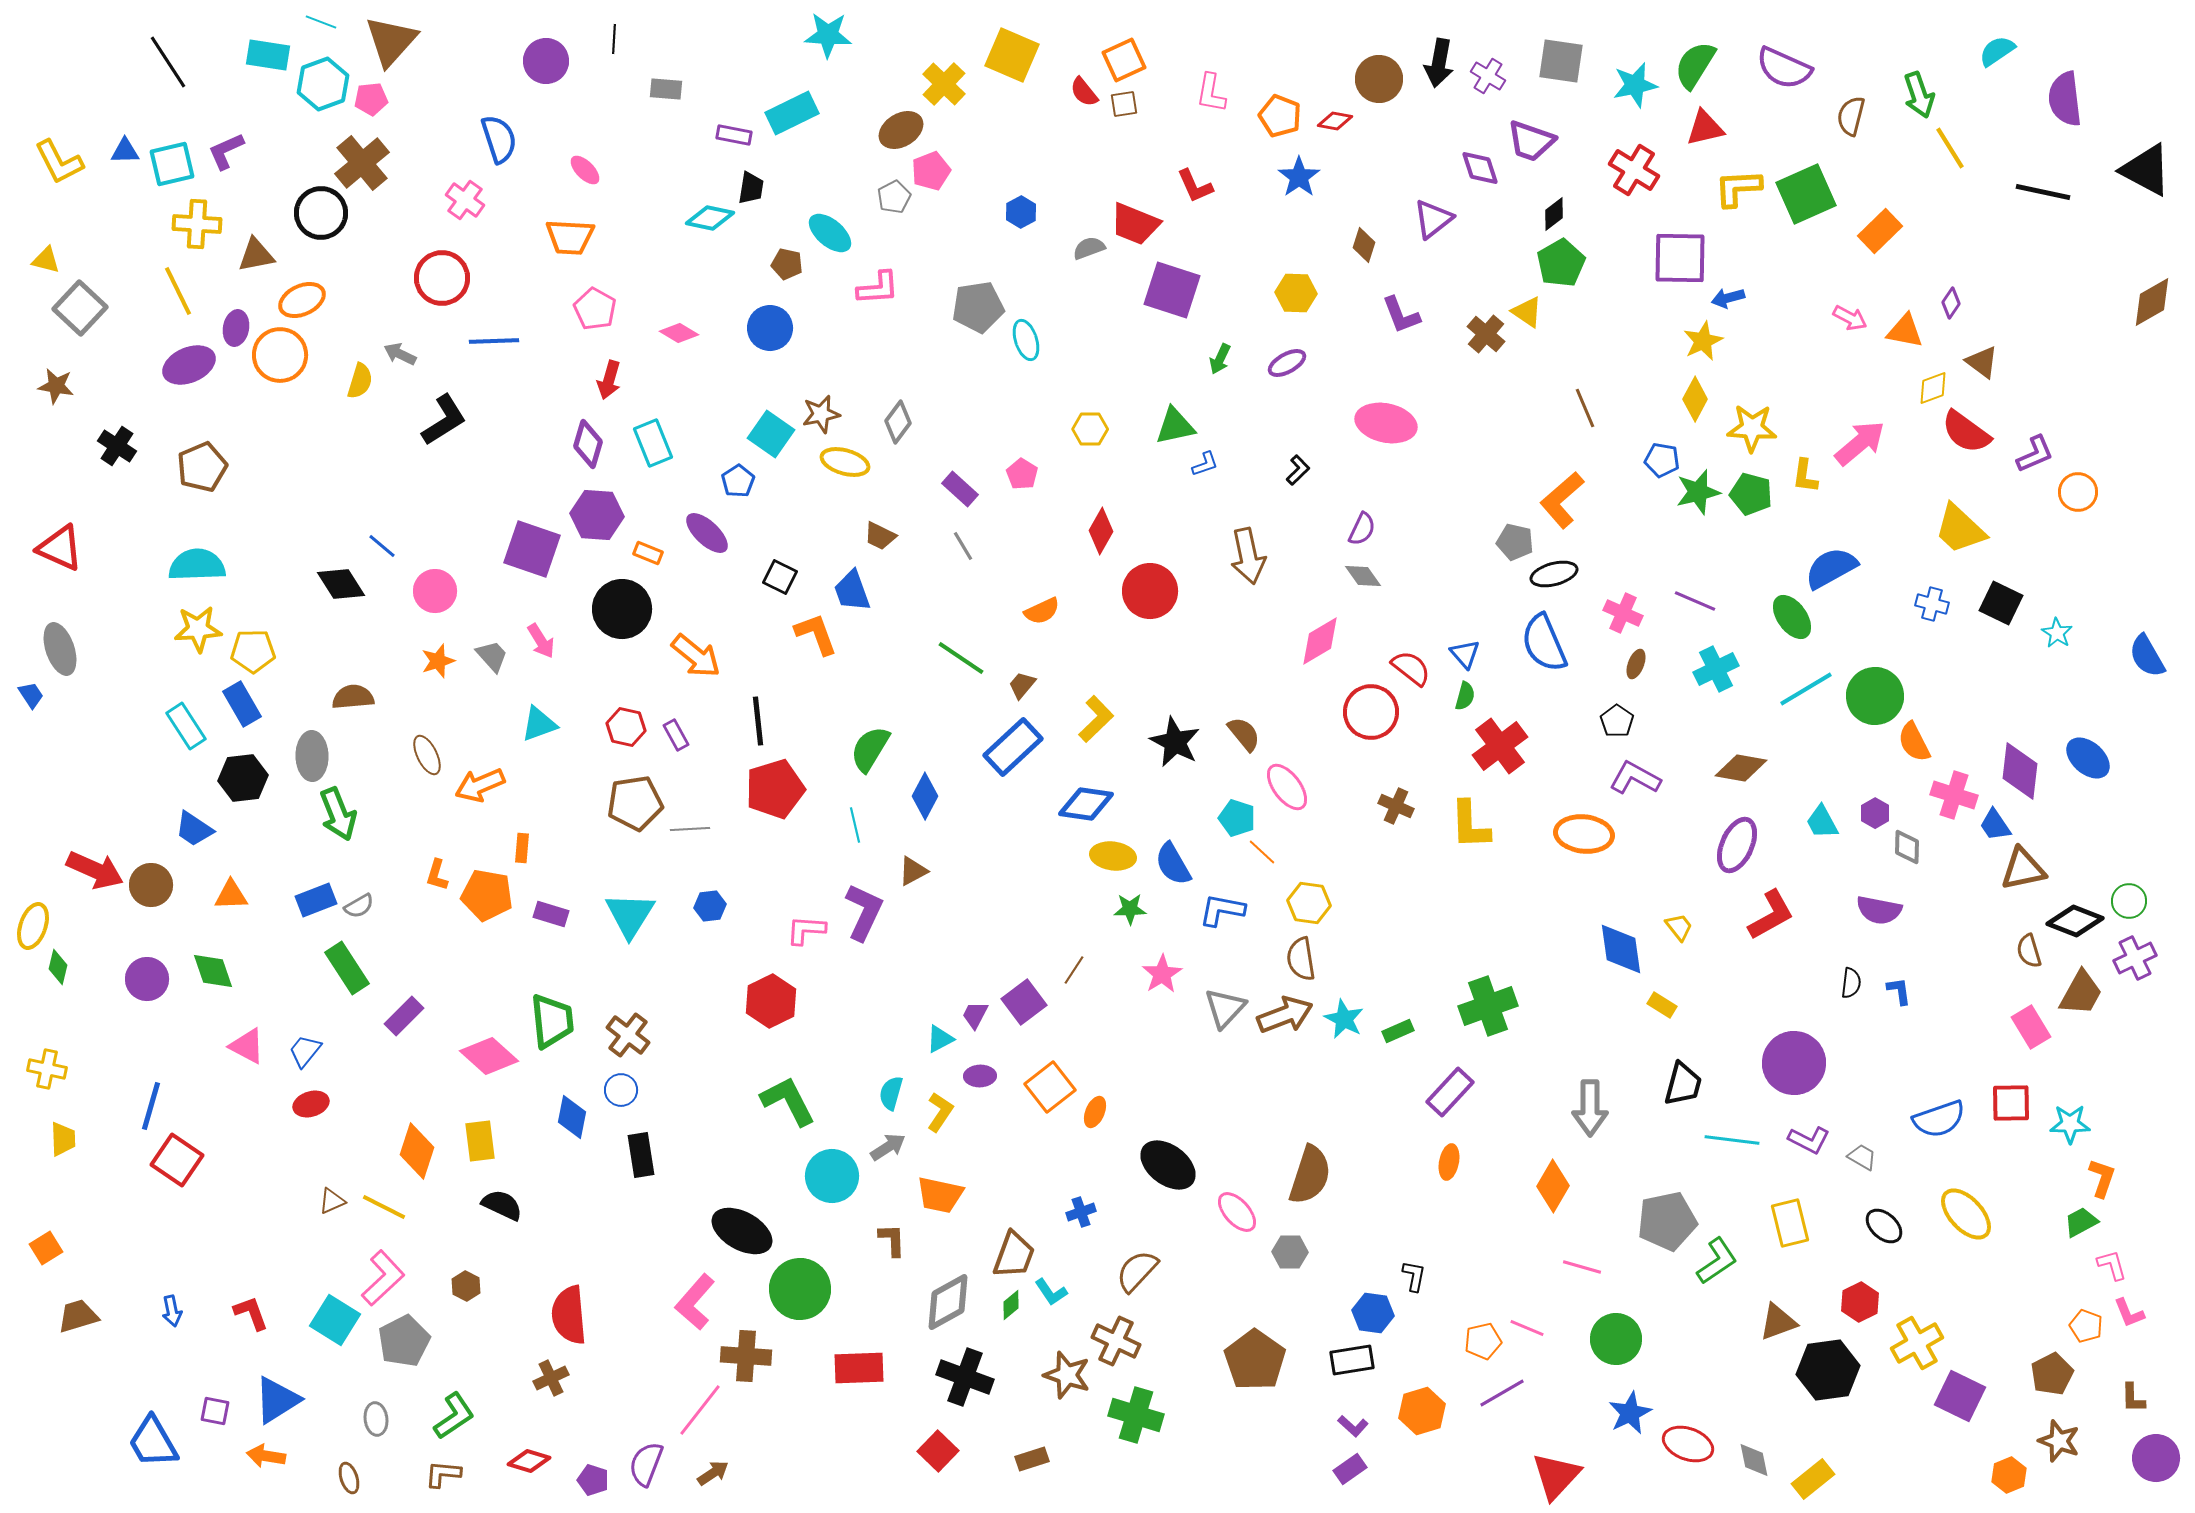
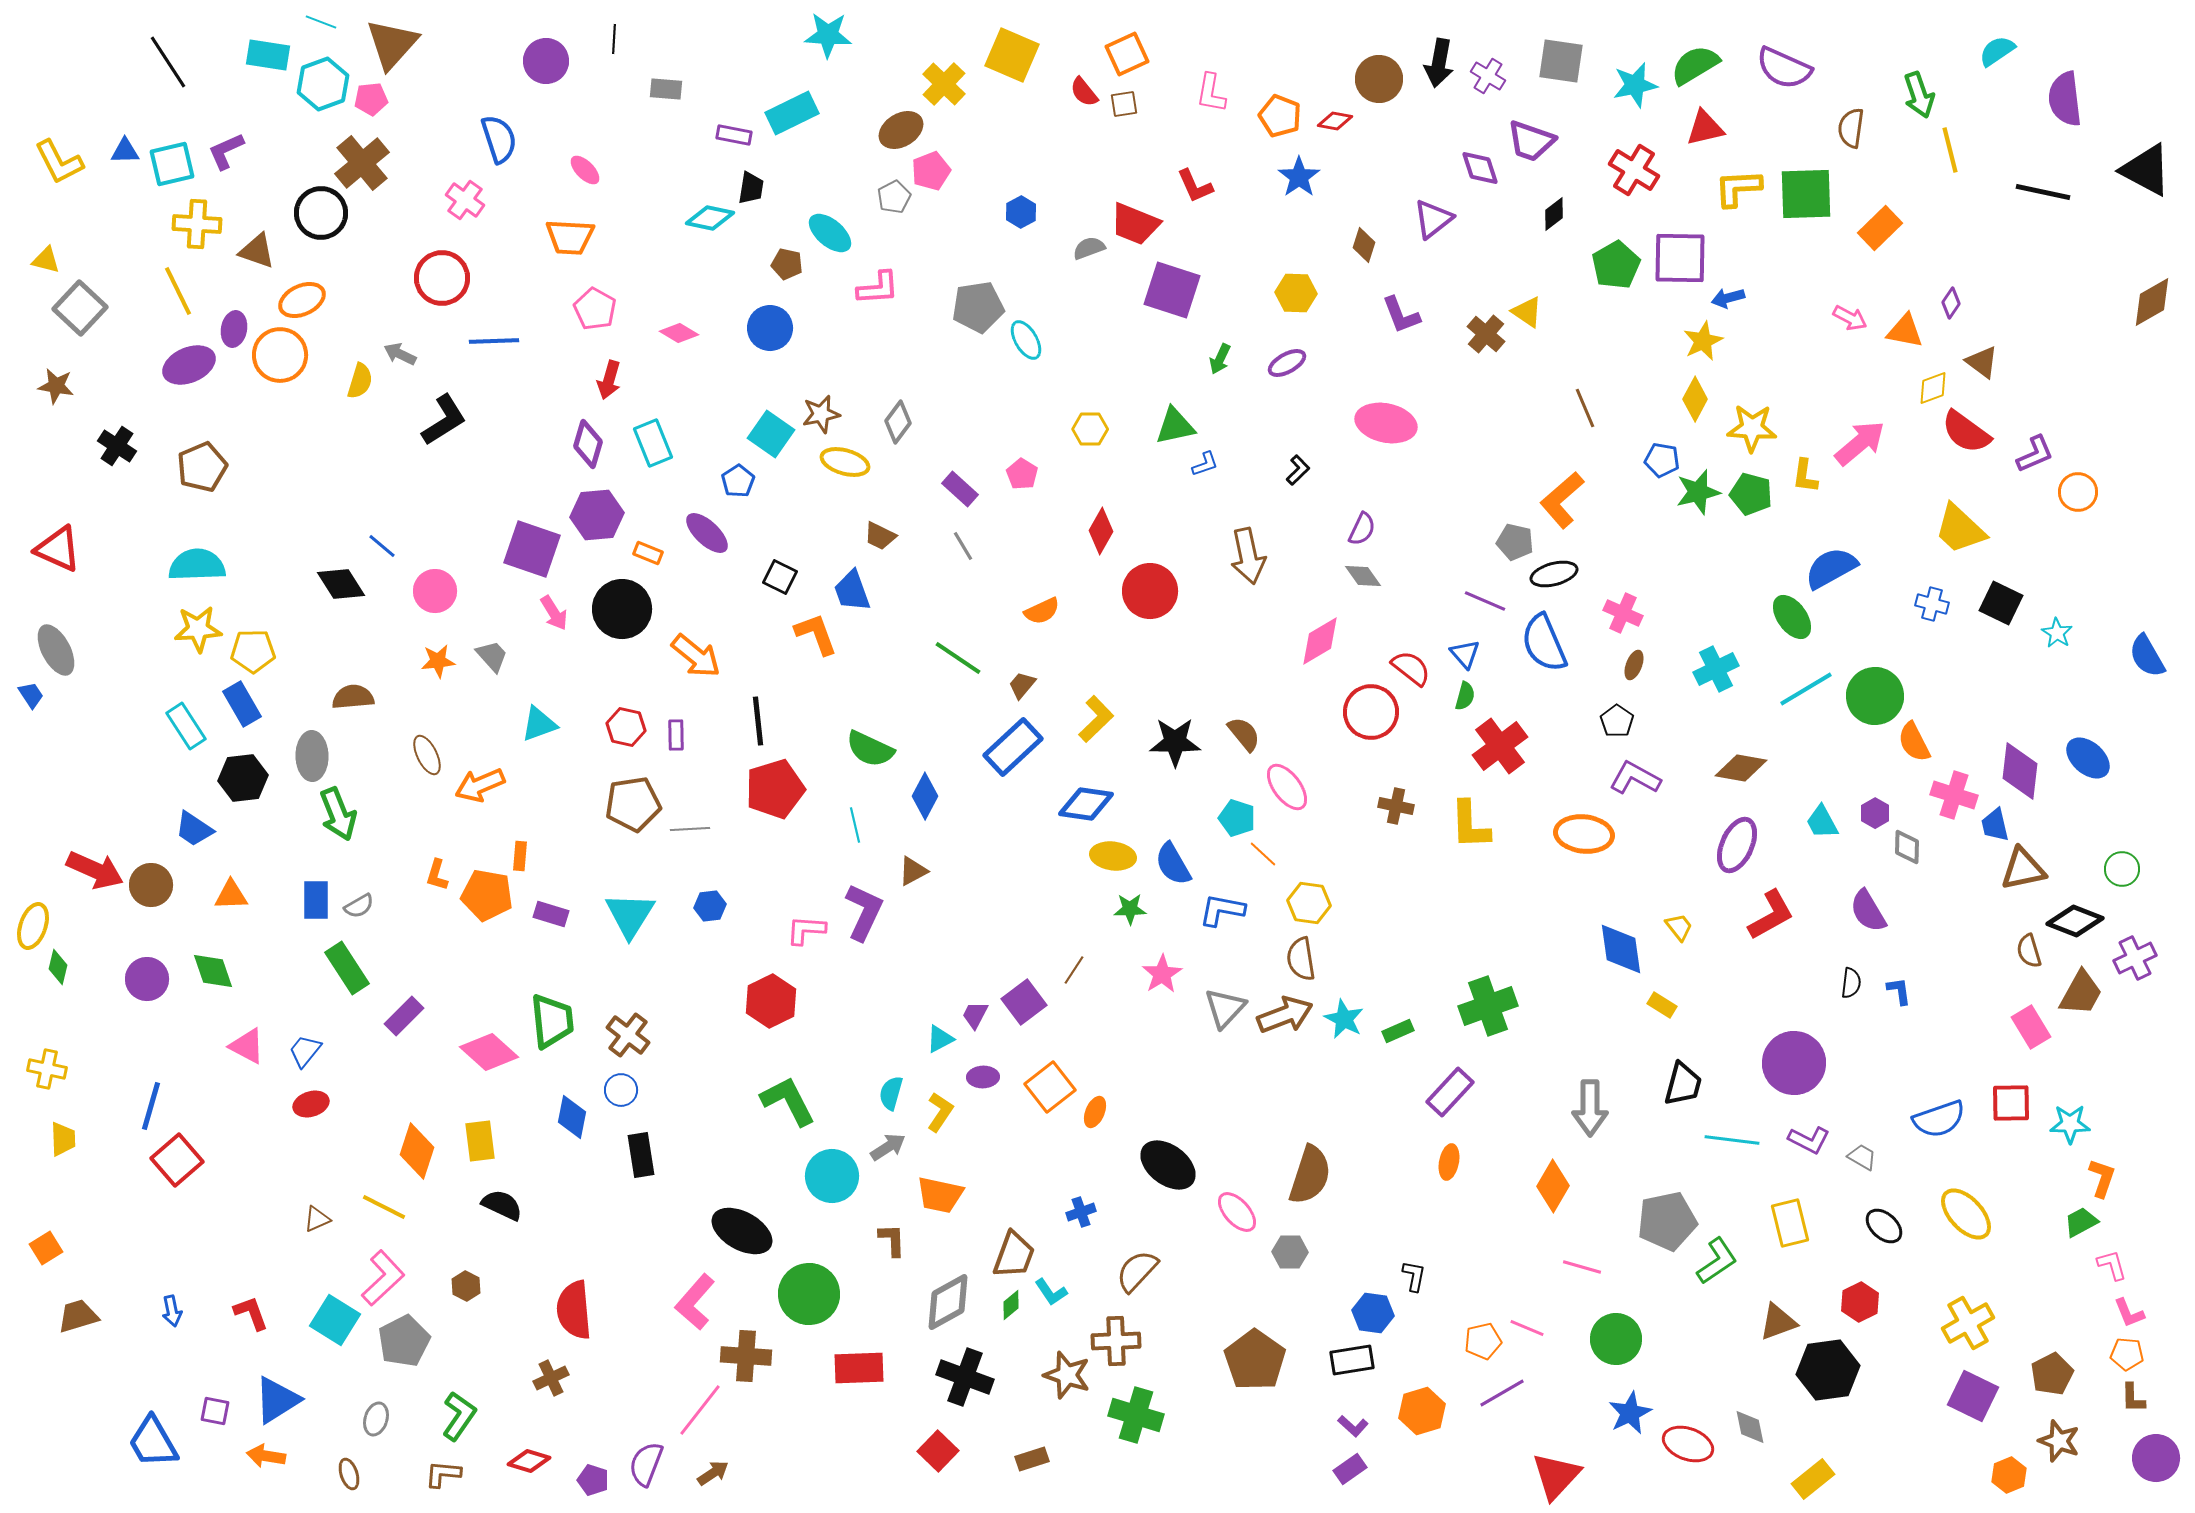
brown triangle at (391, 41): moved 1 px right, 3 px down
orange square at (1124, 60): moved 3 px right, 6 px up
green semicircle at (1695, 65): rotated 27 degrees clockwise
brown semicircle at (1851, 116): moved 12 px down; rotated 6 degrees counterclockwise
yellow line at (1950, 148): moved 2 px down; rotated 18 degrees clockwise
green square at (1806, 194): rotated 22 degrees clockwise
orange rectangle at (1880, 231): moved 3 px up
brown triangle at (256, 255): moved 1 px right, 4 px up; rotated 30 degrees clockwise
green pentagon at (1561, 263): moved 55 px right, 2 px down
purple ellipse at (236, 328): moved 2 px left, 1 px down
cyan ellipse at (1026, 340): rotated 12 degrees counterclockwise
purple hexagon at (597, 515): rotated 9 degrees counterclockwise
red triangle at (60, 548): moved 2 px left, 1 px down
purple line at (1695, 601): moved 210 px left
pink arrow at (541, 641): moved 13 px right, 28 px up
gray ellipse at (60, 649): moved 4 px left, 1 px down; rotated 9 degrees counterclockwise
green line at (961, 658): moved 3 px left
orange star at (438, 661): rotated 12 degrees clockwise
brown ellipse at (1636, 664): moved 2 px left, 1 px down
purple rectangle at (676, 735): rotated 28 degrees clockwise
black star at (1175, 742): rotated 27 degrees counterclockwise
green semicircle at (870, 749): rotated 96 degrees counterclockwise
brown pentagon at (635, 803): moved 2 px left, 1 px down
brown cross at (1396, 806): rotated 12 degrees counterclockwise
blue trapezoid at (1995, 825): rotated 21 degrees clockwise
orange rectangle at (522, 848): moved 2 px left, 8 px down
orange line at (1262, 852): moved 1 px right, 2 px down
blue rectangle at (316, 900): rotated 69 degrees counterclockwise
green circle at (2129, 901): moved 7 px left, 32 px up
purple semicircle at (1879, 910): moved 11 px left, 1 px down; rotated 48 degrees clockwise
pink diamond at (489, 1056): moved 4 px up
purple ellipse at (980, 1076): moved 3 px right, 1 px down
red square at (177, 1160): rotated 15 degrees clockwise
brown triangle at (332, 1201): moved 15 px left, 18 px down
green circle at (800, 1289): moved 9 px right, 5 px down
red semicircle at (569, 1315): moved 5 px right, 5 px up
orange pentagon at (2086, 1326): moved 41 px right, 28 px down; rotated 16 degrees counterclockwise
brown cross at (1116, 1341): rotated 27 degrees counterclockwise
yellow cross at (1917, 1343): moved 51 px right, 20 px up
purple square at (1960, 1396): moved 13 px right
green L-shape at (454, 1416): moved 5 px right; rotated 21 degrees counterclockwise
gray ellipse at (376, 1419): rotated 24 degrees clockwise
gray diamond at (1754, 1460): moved 4 px left, 33 px up
brown ellipse at (349, 1478): moved 4 px up
